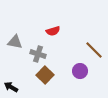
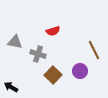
brown line: rotated 18 degrees clockwise
brown square: moved 8 px right
